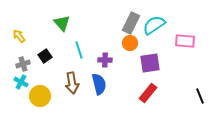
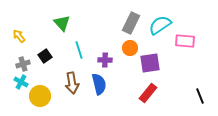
cyan semicircle: moved 6 px right
orange circle: moved 5 px down
